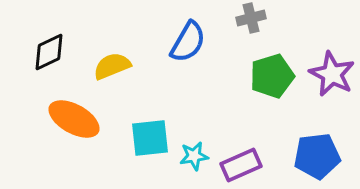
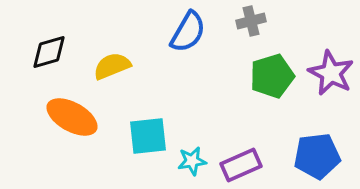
gray cross: moved 3 px down
blue semicircle: moved 10 px up
black diamond: rotated 9 degrees clockwise
purple star: moved 1 px left, 1 px up
orange ellipse: moved 2 px left, 2 px up
cyan square: moved 2 px left, 2 px up
cyan star: moved 2 px left, 5 px down
